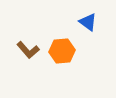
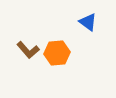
orange hexagon: moved 5 px left, 2 px down
